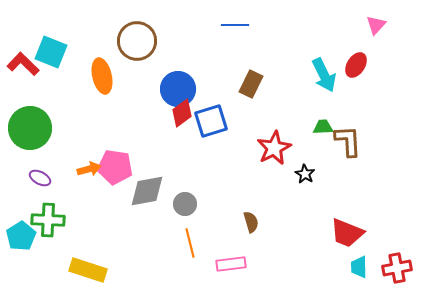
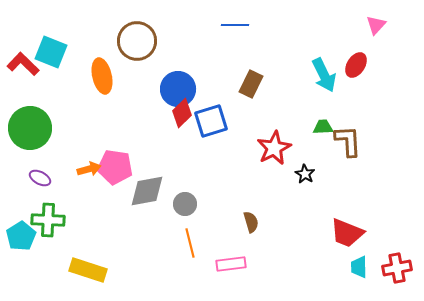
red diamond: rotated 8 degrees counterclockwise
